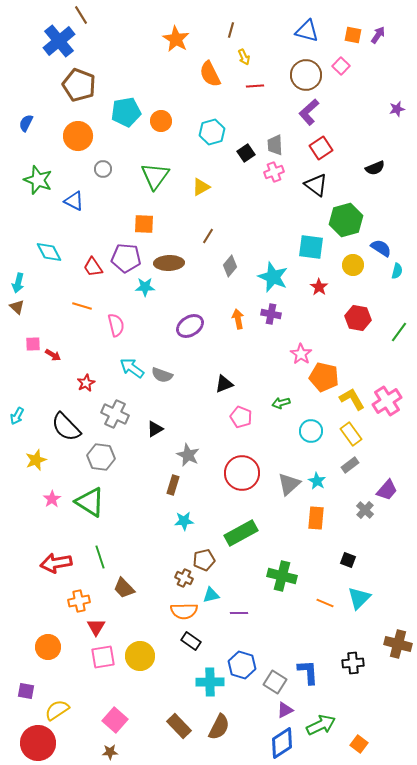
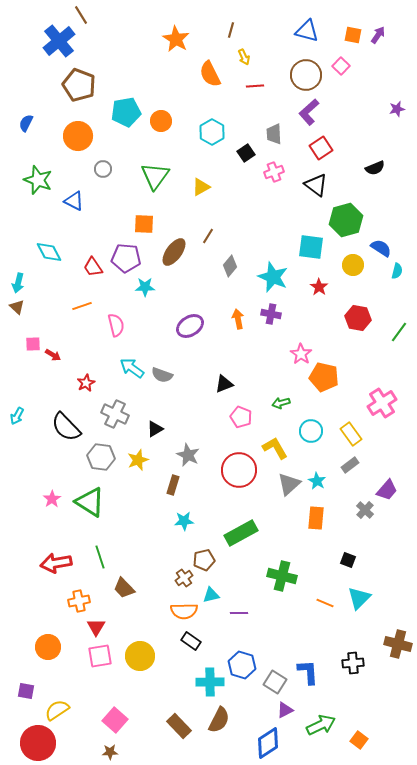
cyan hexagon at (212, 132): rotated 15 degrees counterclockwise
gray trapezoid at (275, 145): moved 1 px left, 11 px up
brown ellipse at (169, 263): moved 5 px right, 11 px up; rotated 52 degrees counterclockwise
orange line at (82, 306): rotated 36 degrees counterclockwise
yellow L-shape at (352, 399): moved 77 px left, 49 px down
pink cross at (387, 401): moved 5 px left, 2 px down
yellow star at (36, 460): moved 102 px right
red circle at (242, 473): moved 3 px left, 3 px up
brown cross at (184, 578): rotated 30 degrees clockwise
pink square at (103, 657): moved 3 px left, 1 px up
brown semicircle at (219, 727): moved 7 px up
blue diamond at (282, 743): moved 14 px left
orange square at (359, 744): moved 4 px up
